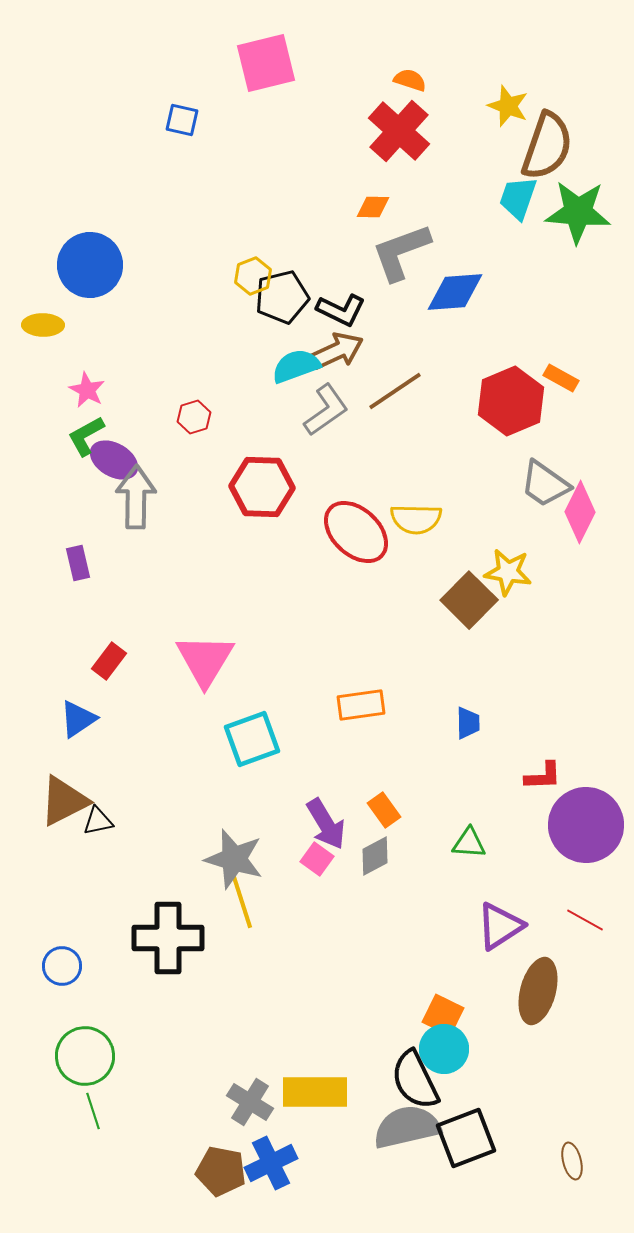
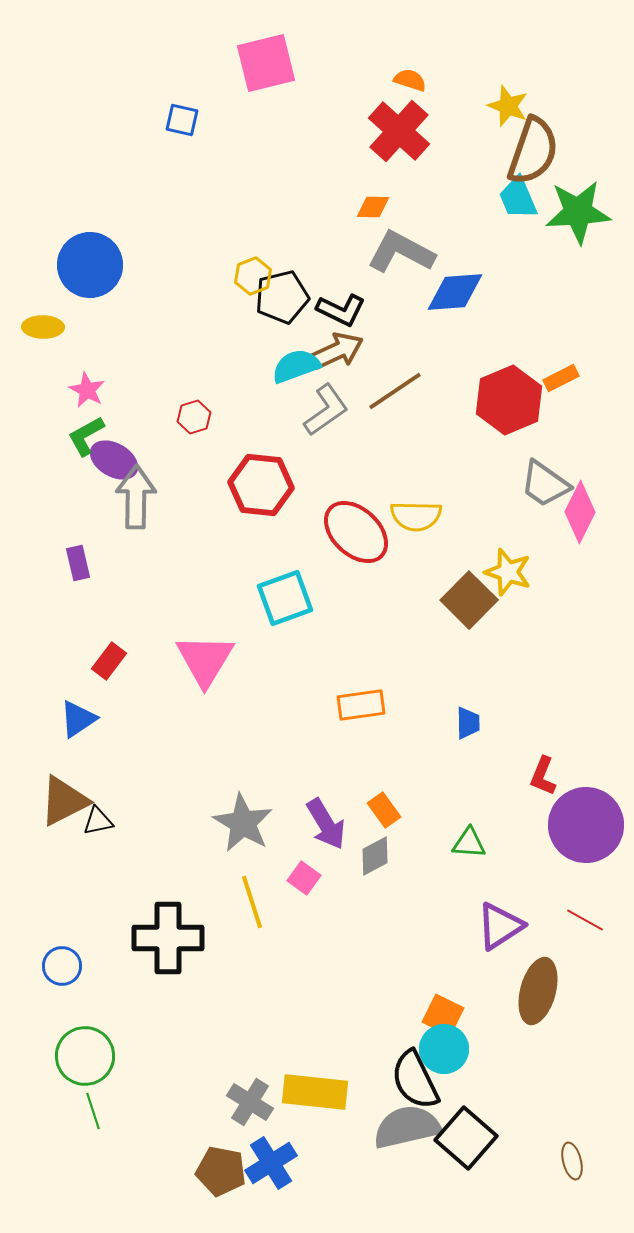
brown semicircle at (547, 146): moved 14 px left, 5 px down
cyan trapezoid at (518, 198): rotated 42 degrees counterclockwise
green star at (578, 212): rotated 8 degrees counterclockwise
gray L-shape at (401, 252): rotated 48 degrees clockwise
yellow ellipse at (43, 325): moved 2 px down
orange rectangle at (561, 378): rotated 56 degrees counterclockwise
red hexagon at (511, 401): moved 2 px left, 1 px up
red hexagon at (262, 487): moved 1 px left, 2 px up; rotated 4 degrees clockwise
yellow semicircle at (416, 519): moved 3 px up
yellow star at (508, 572): rotated 9 degrees clockwise
cyan square at (252, 739): moved 33 px right, 141 px up
red L-shape at (543, 776): rotated 114 degrees clockwise
gray star at (234, 859): moved 9 px right, 36 px up; rotated 14 degrees clockwise
pink square at (317, 859): moved 13 px left, 19 px down
yellow line at (242, 902): moved 10 px right
yellow rectangle at (315, 1092): rotated 6 degrees clockwise
black square at (466, 1138): rotated 28 degrees counterclockwise
blue cross at (271, 1163): rotated 6 degrees counterclockwise
